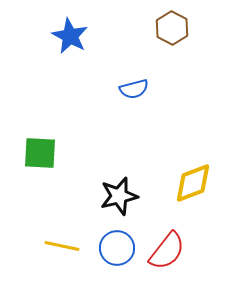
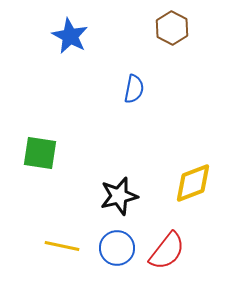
blue semicircle: rotated 64 degrees counterclockwise
green square: rotated 6 degrees clockwise
